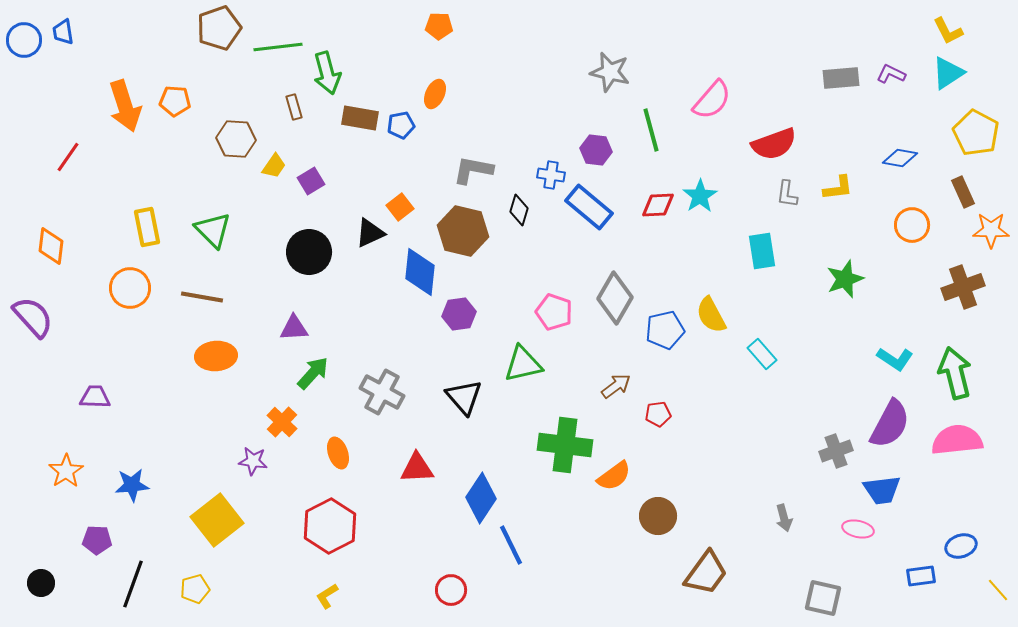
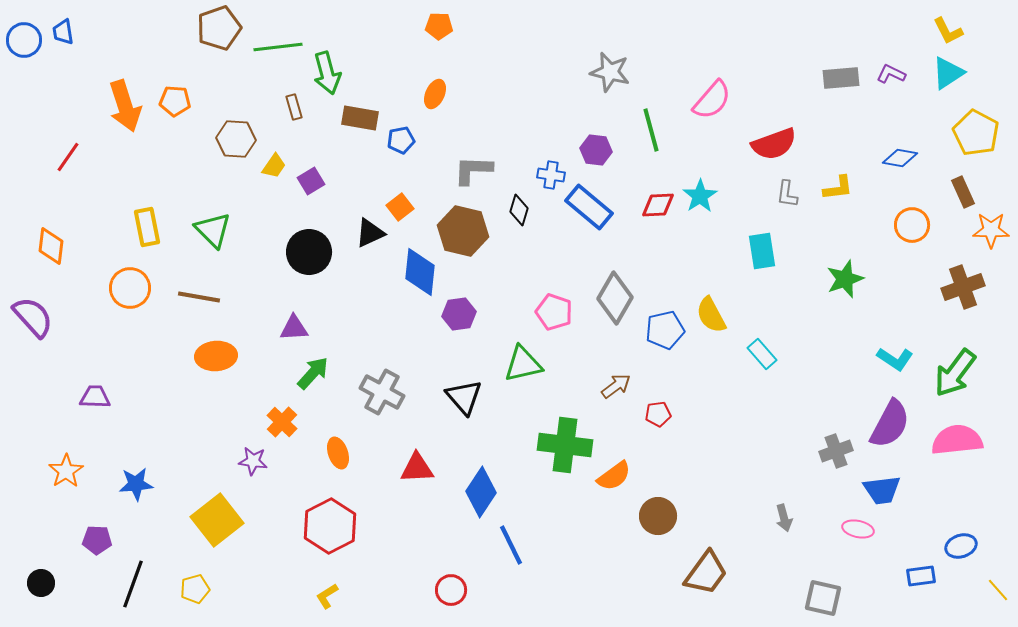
blue pentagon at (401, 125): moved 15 px down
gray L-shape at (473, 170): rotated 9 degrees counterclockwise
brown line at (202, 297): moved 3 px left
green arrow at (955, 373): rotated 129 degrees counterclockwise
blue star at (132, 485): moved 4 px right, 1 px up
blue diamond at (481, 498): moved 6 px up
